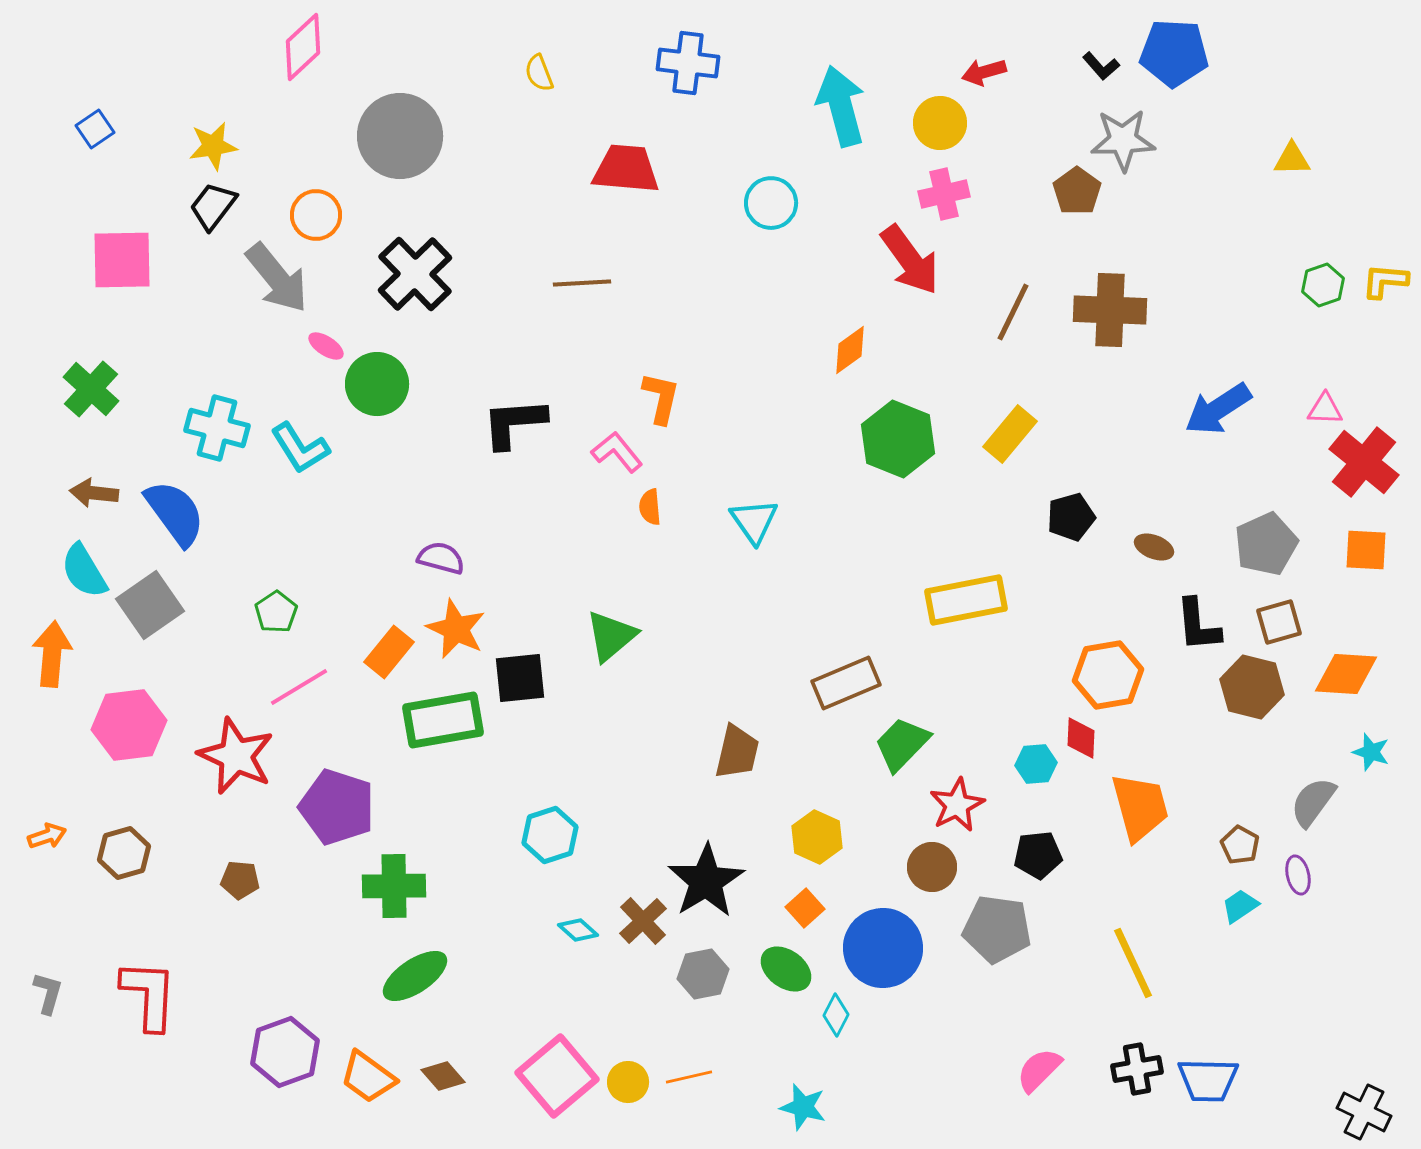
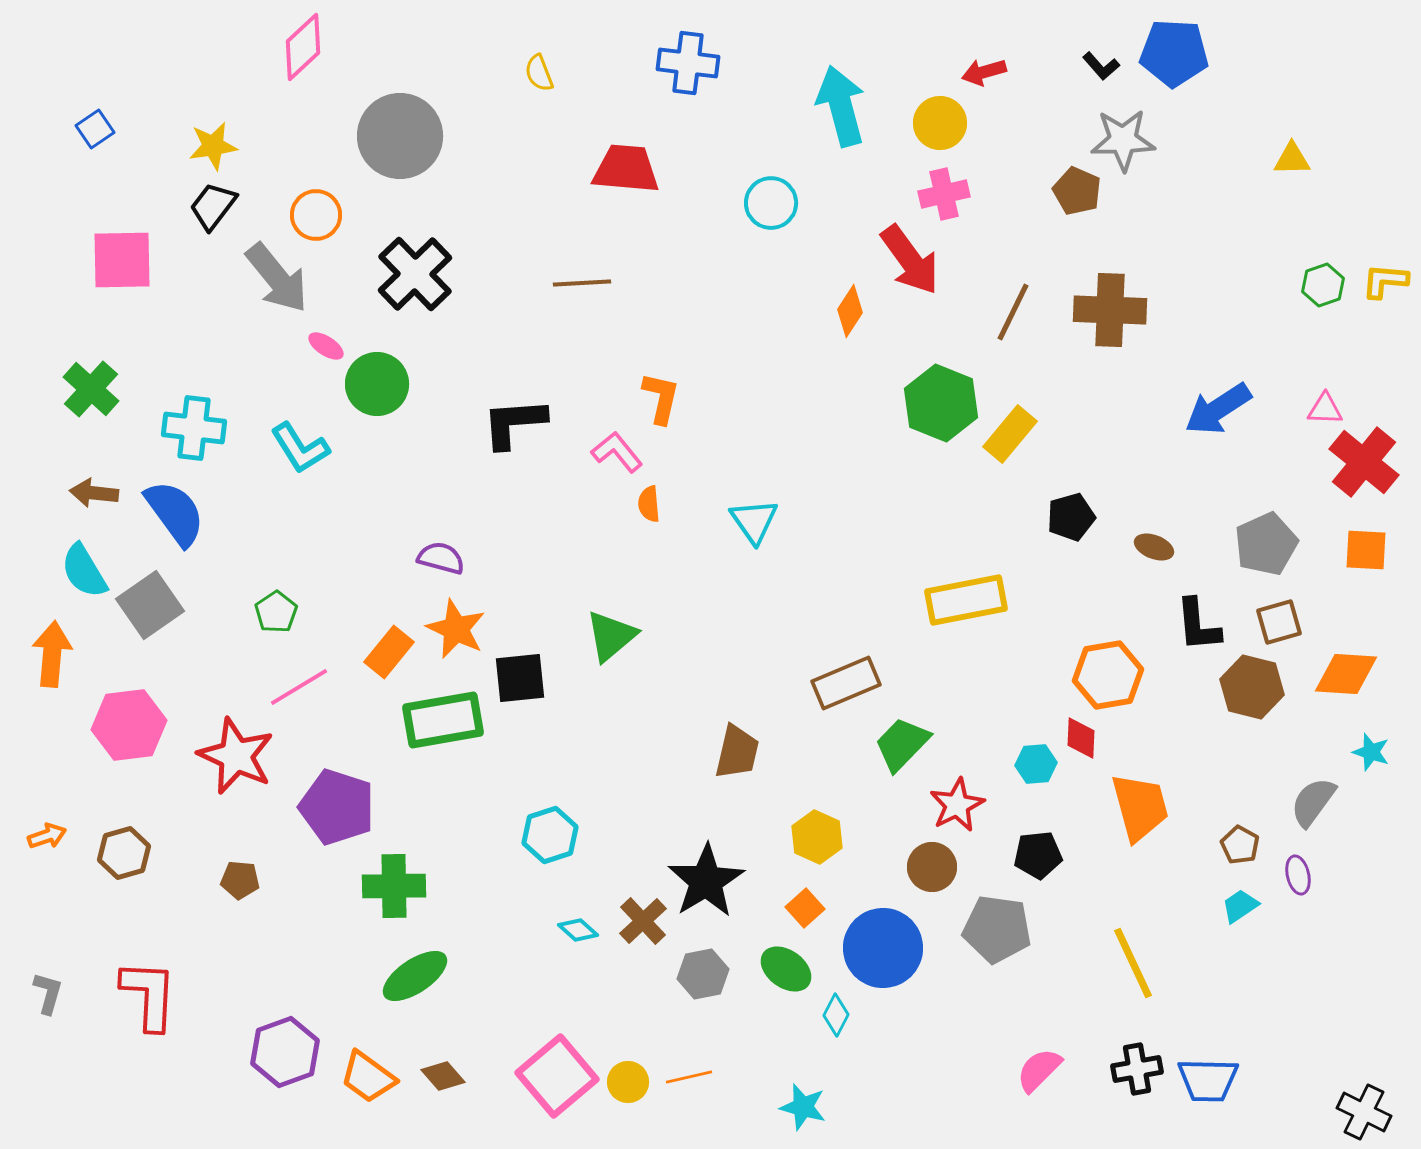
brown pentagon at (1077, 191): rotated 12 degrees counterclockwise
orange diamond at (850, 350): moved 39 px up; rotated 21 degrees counterclockwise
cyan cross at (217, 428): moved 23 px left; rotated 8 degrees counterclockwise
green hexagon at (898, 439): moved 43 px right, 36 px up
orange semicircle at (650, 507): moved 1 px left, 3 px up
